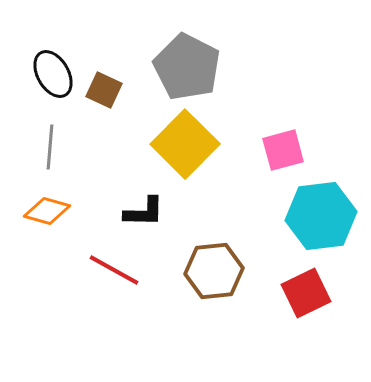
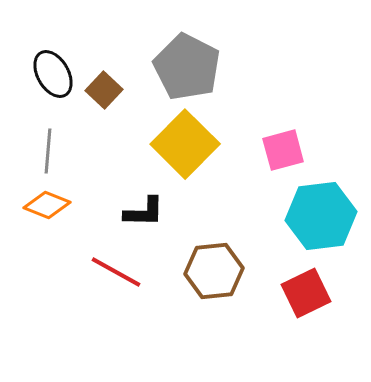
brown square: rotated 18 degrees clockwise
gray line: moved 2 px left, 4 px down
orange diamond: moved 6 px up; rotated 6 degrees clockwise
red line: moved 2 px right, 2 px down
